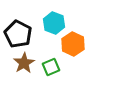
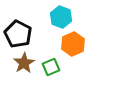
cyan hexagon: moved 7 px right, 6 px up
orange hexagon: rotated 10 degrees clockwise
